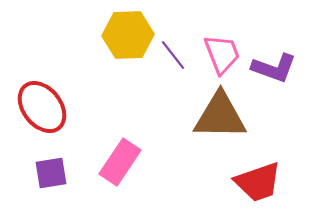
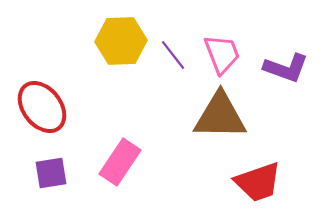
yellow hexagon: moved 7 px left, 6 px down
purple L-shape: moved 12 px right
